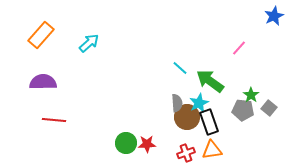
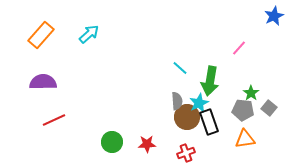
cyan arrow: moved 9 px up
green arrow: rotated 116 degrees counterclockwise
green star: moved 2 px up
gray semicircle: moved 2 px up
red line: rotated 30 degrees counterclockwise
green circle: moved 14 px left, 1 px up
orange triangle: moved 33 px right, 11 px up
